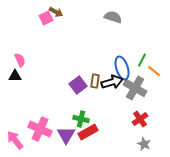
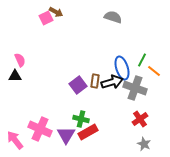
gray cross: rotated 10 degrees counterclockwise
